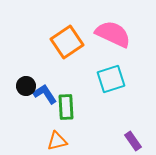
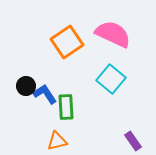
cyan square: rotated 32 degrees counterclockwise
